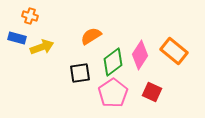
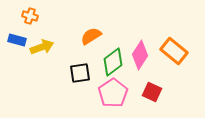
blue rectangle: moved 2 px down
